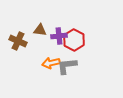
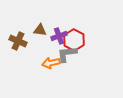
purple cross: rotated 14 degrees counterclockwise
gray L-shape: moved 12 px up
